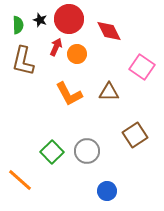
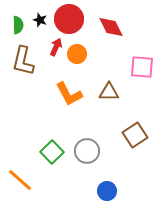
red diamond: moved 2 px right, 4 px up
pink square: rotated 30 degrees counterclockwise
